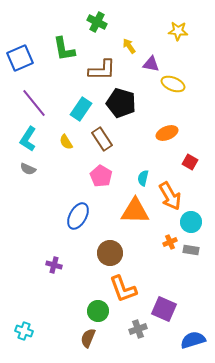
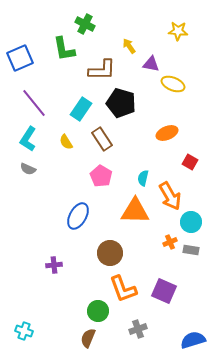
green cross: moved 12 px left, 2 px down
purple cross: rotated 21 degrees counterclockwise
purple square: moved 18 px up
